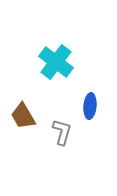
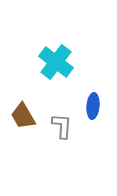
blue ellipse: moved 3 px right
gray L-shape: moved 6 px up; rotated 12 degrees counterclockwise
